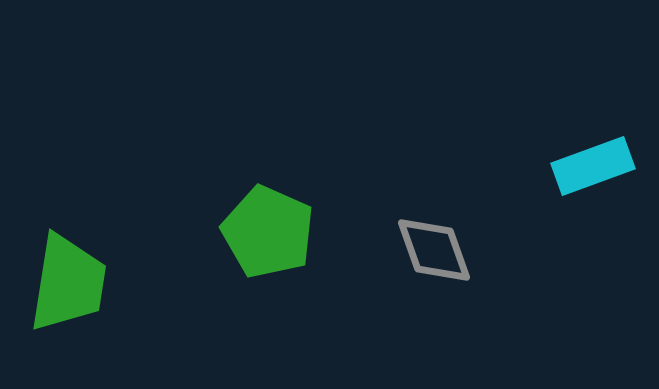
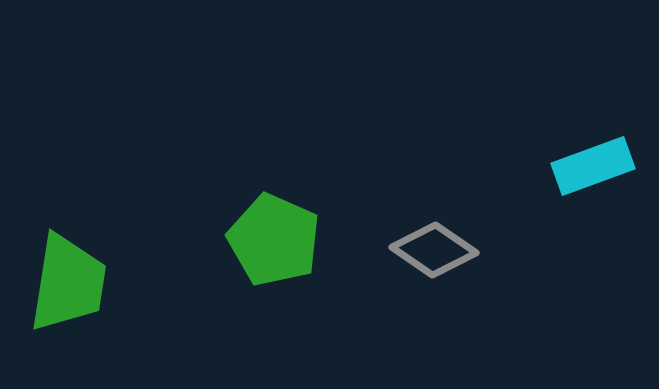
green pentagon: moved 6 px right, 8 px down
gray diamond: rotated 36 degrees counterclockwise
